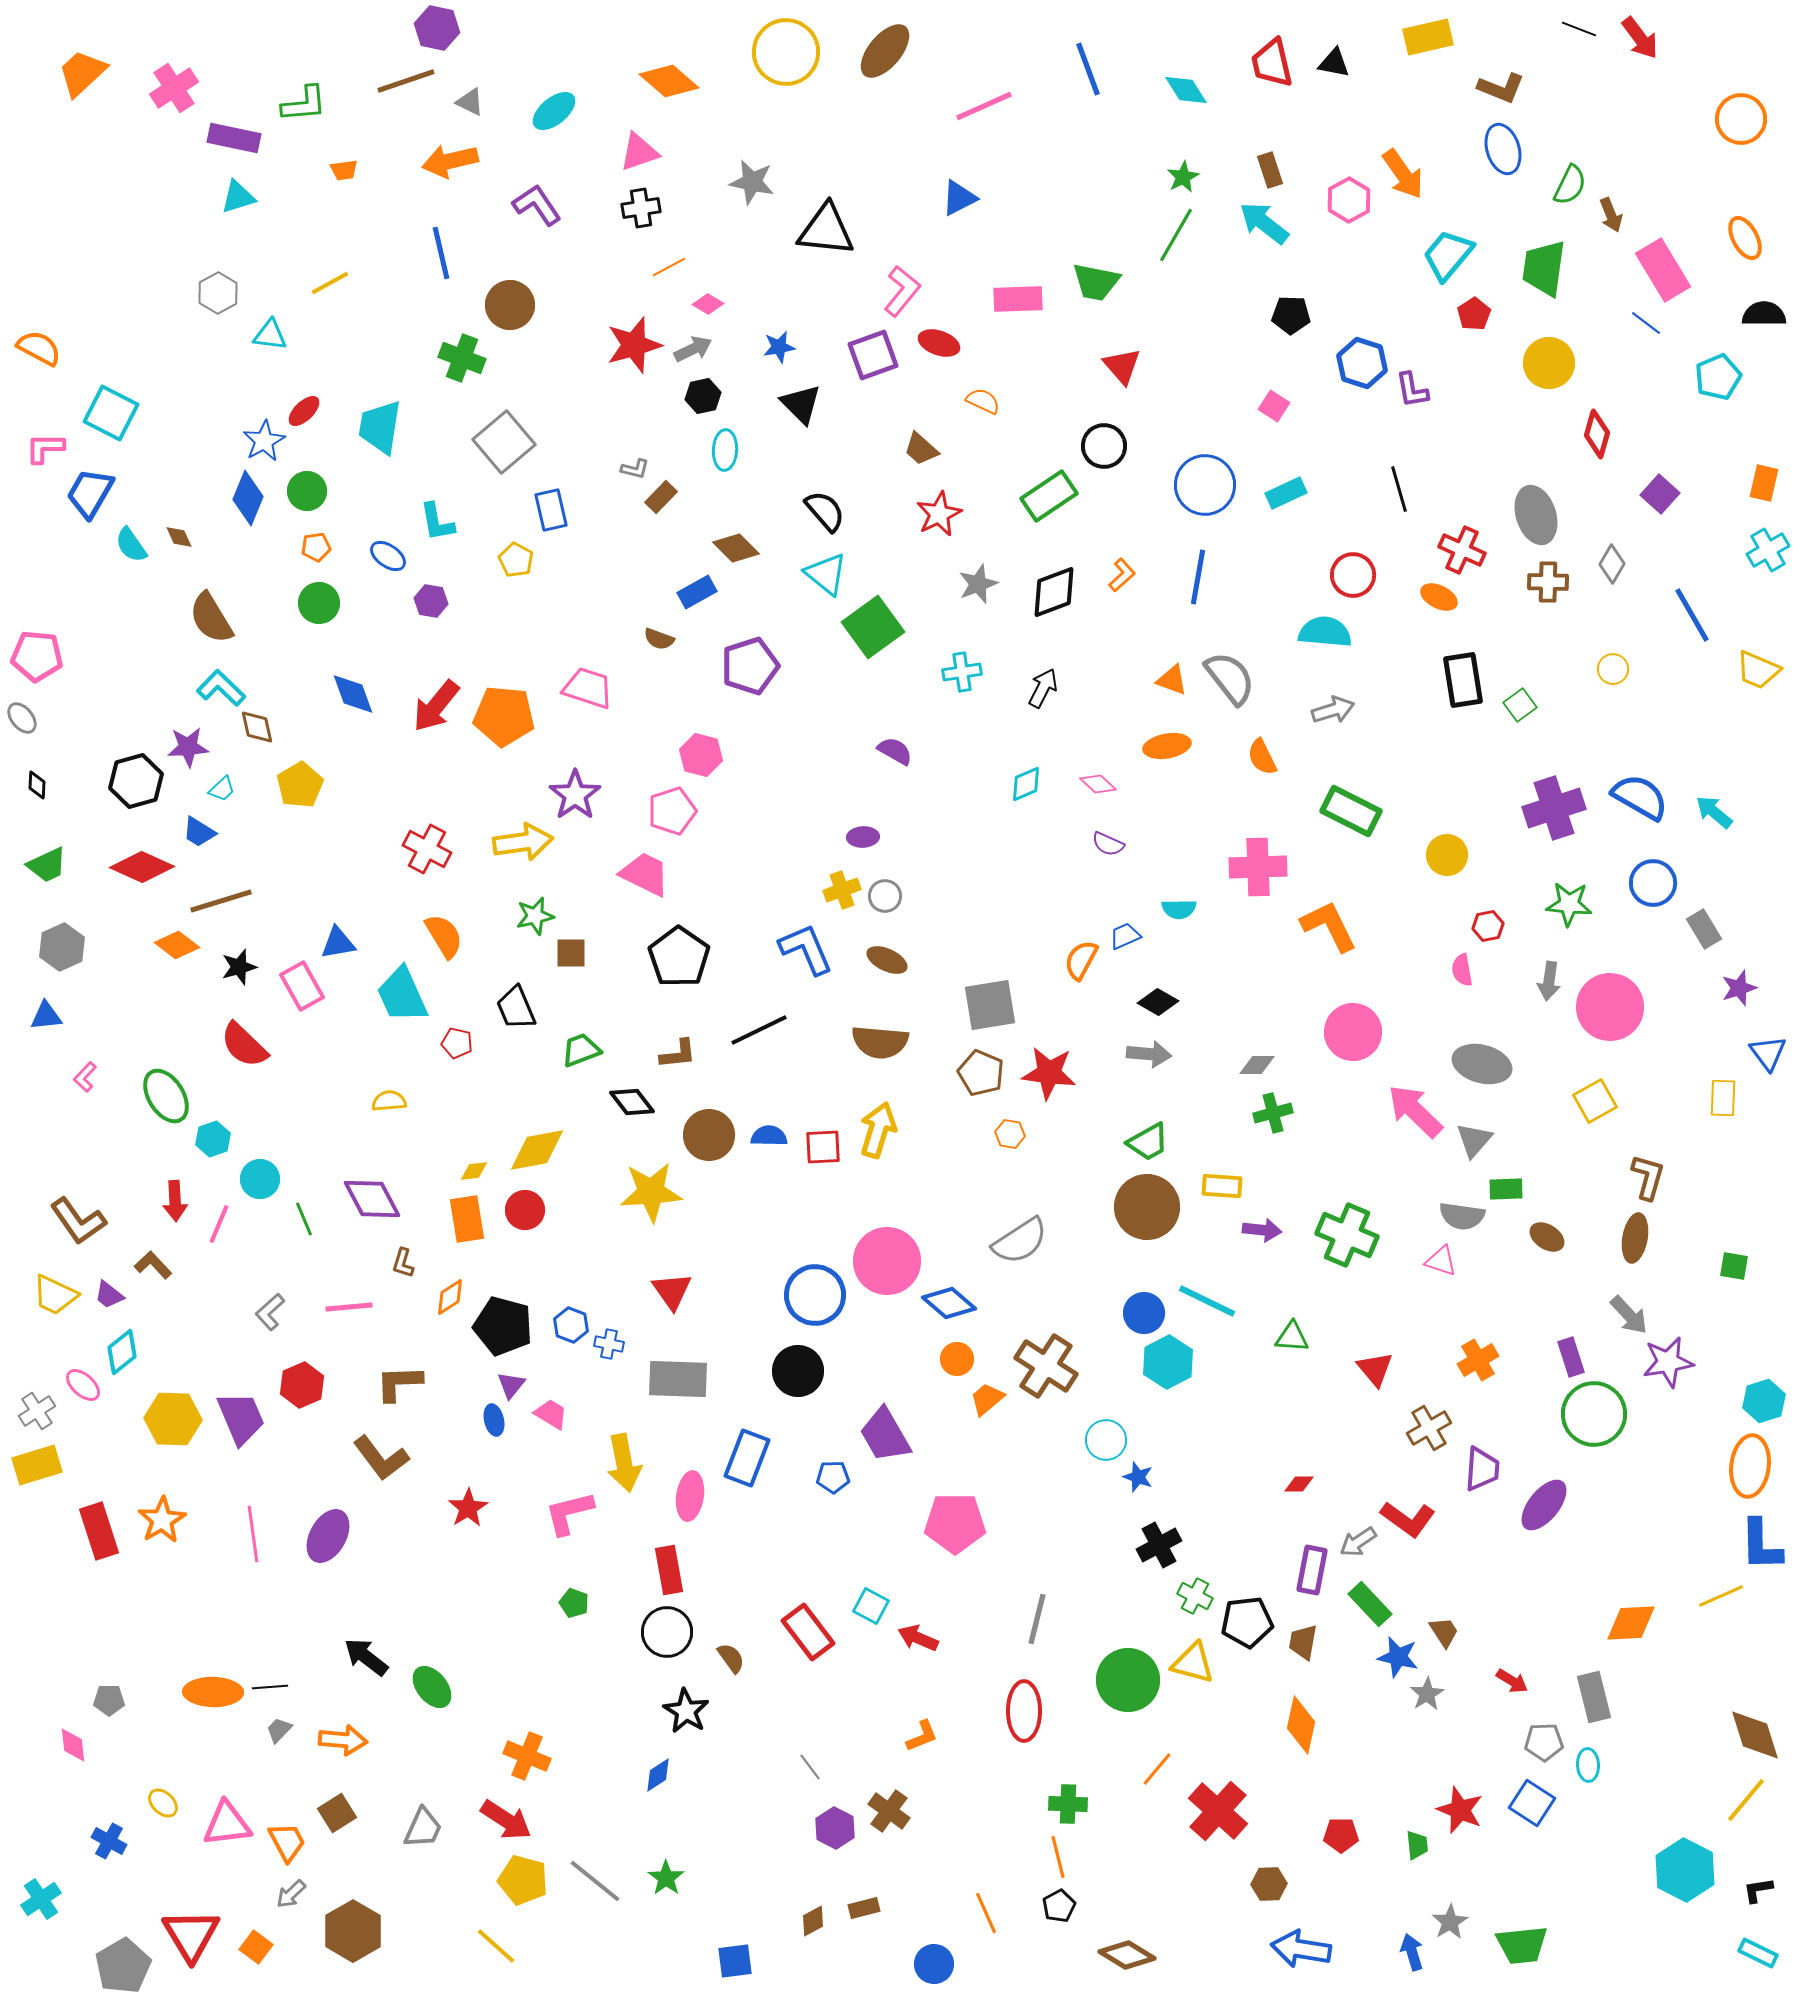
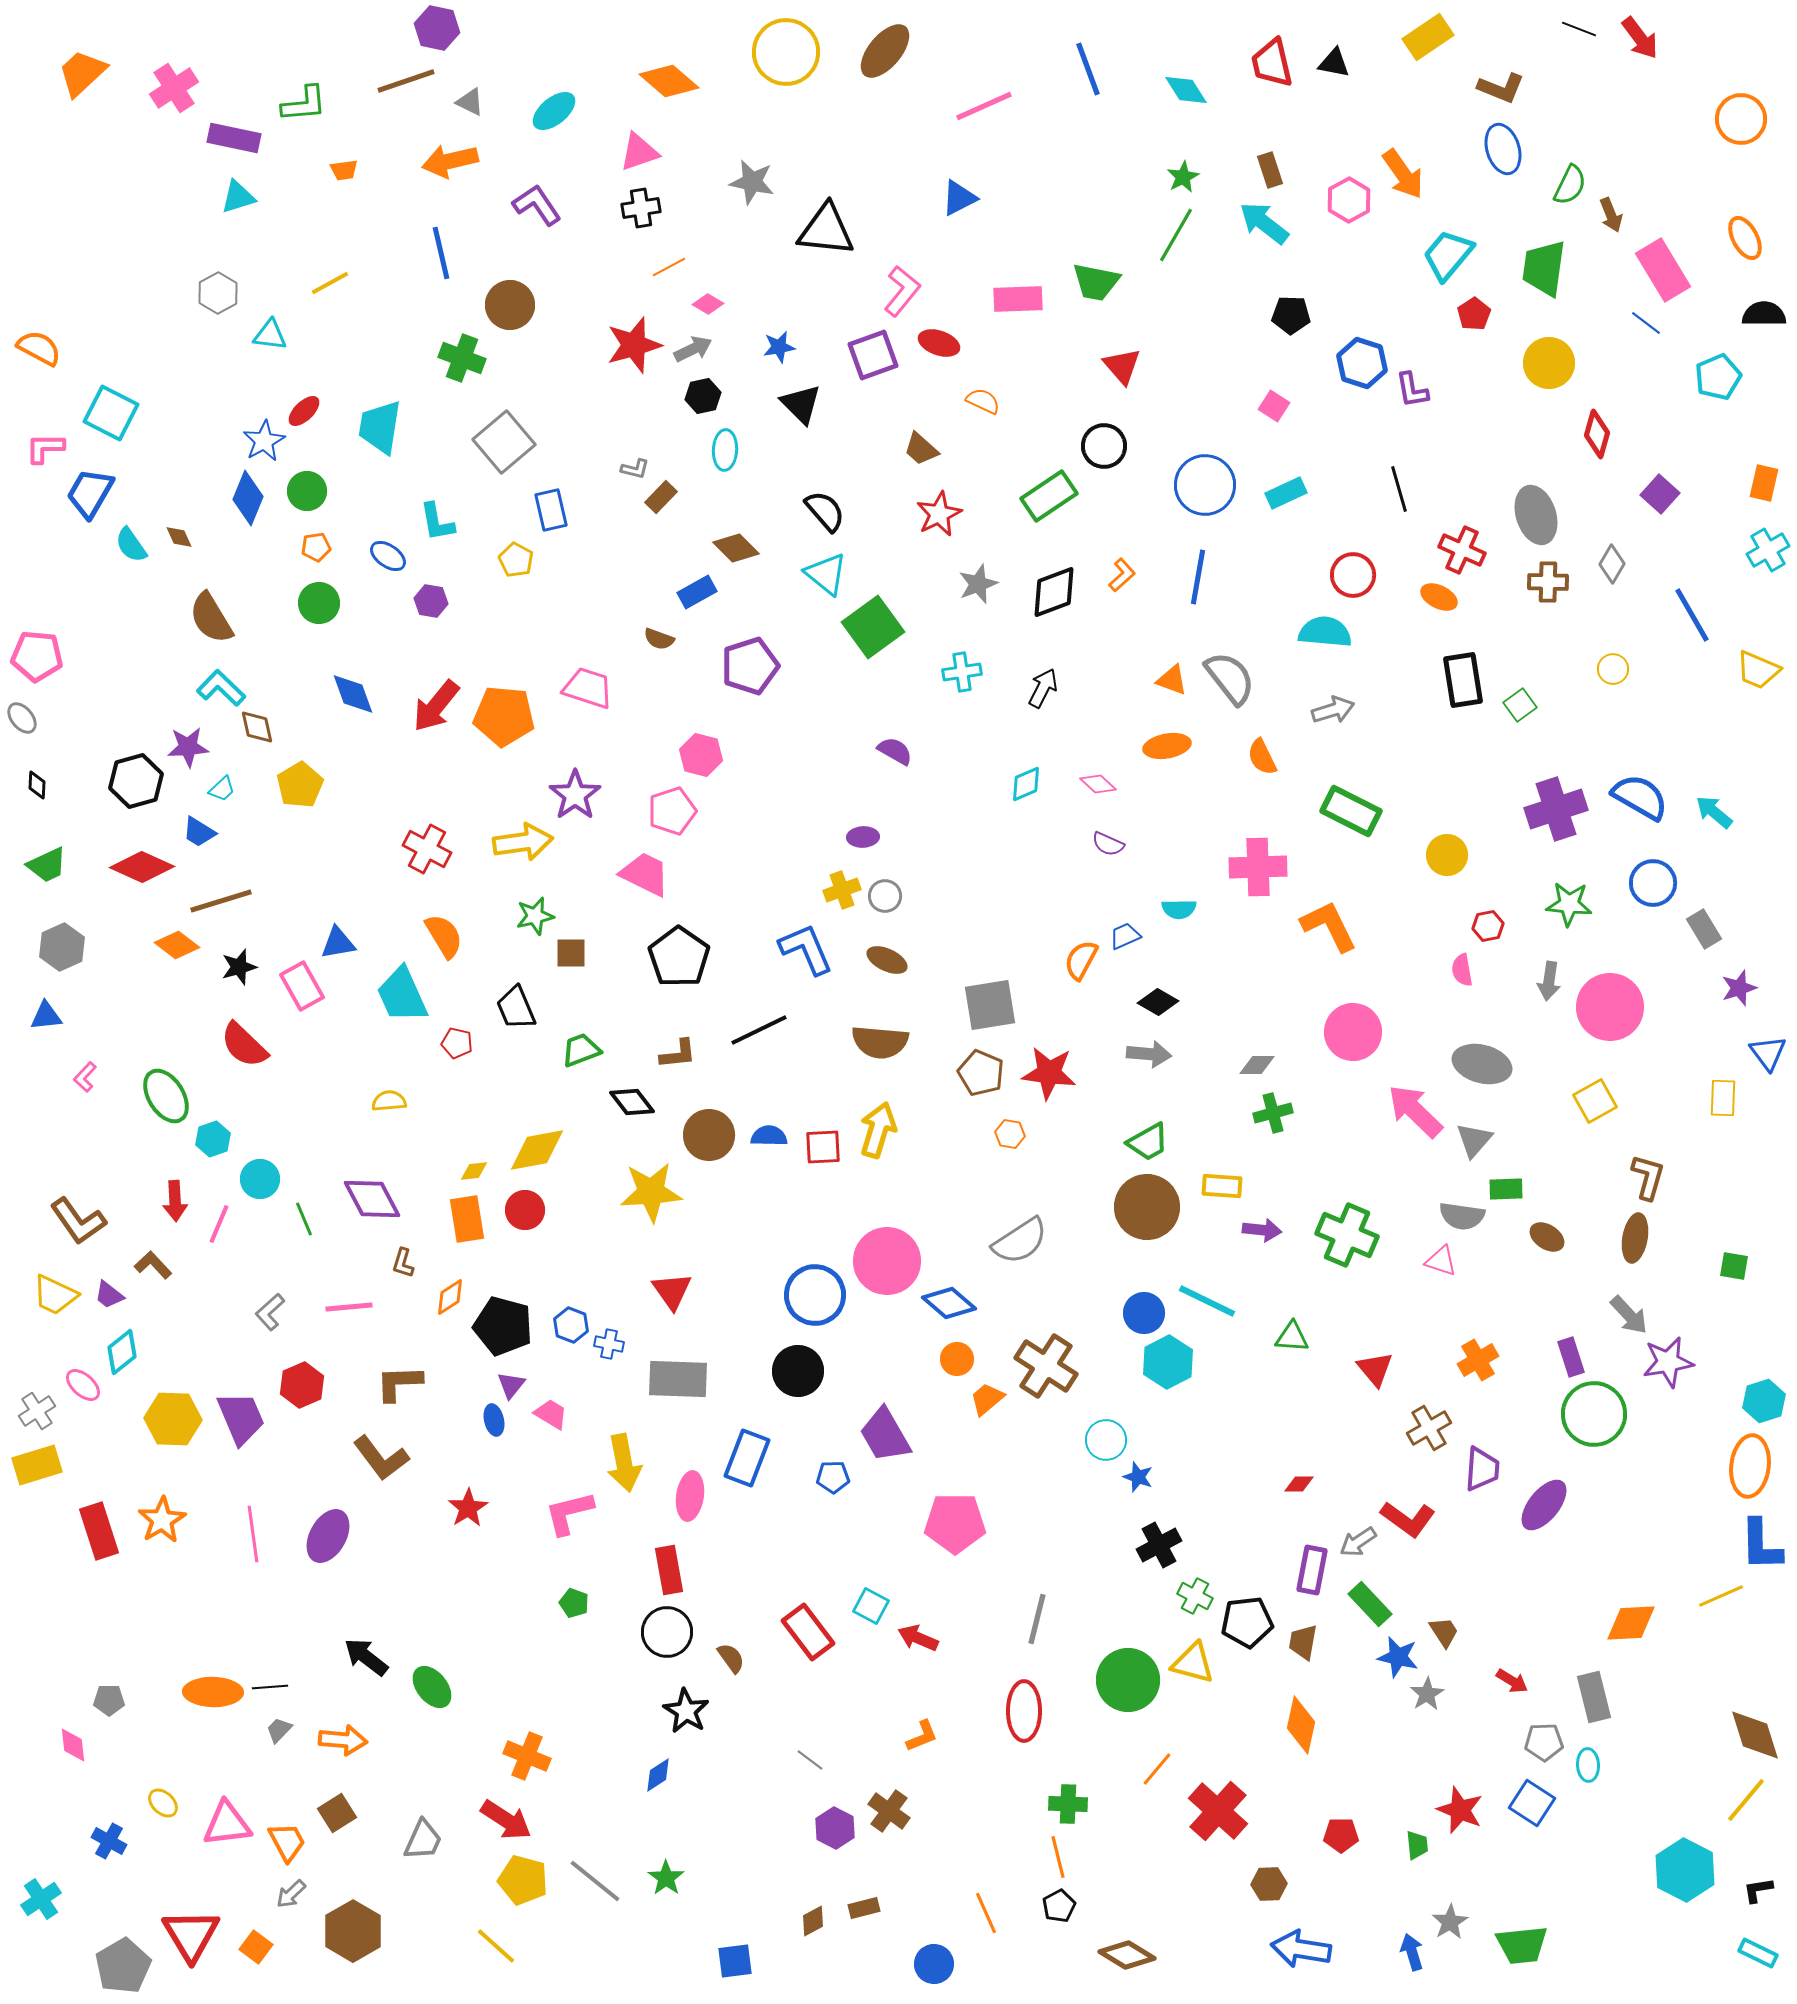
yellow rectangle at (1428, 37): rotated 21 degrees counterclockwise
purple cross at (1554, 808): moved 2 px right, 1 px down
gray line at (810, 1767): moved 7 px up; rotated 16 degrees counterclockwise
gray trapezoid at (423, 1828): moved 12 px down
